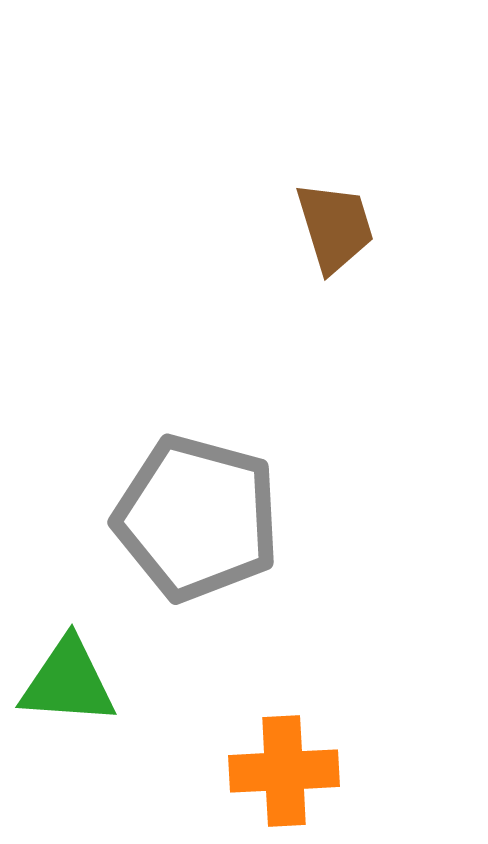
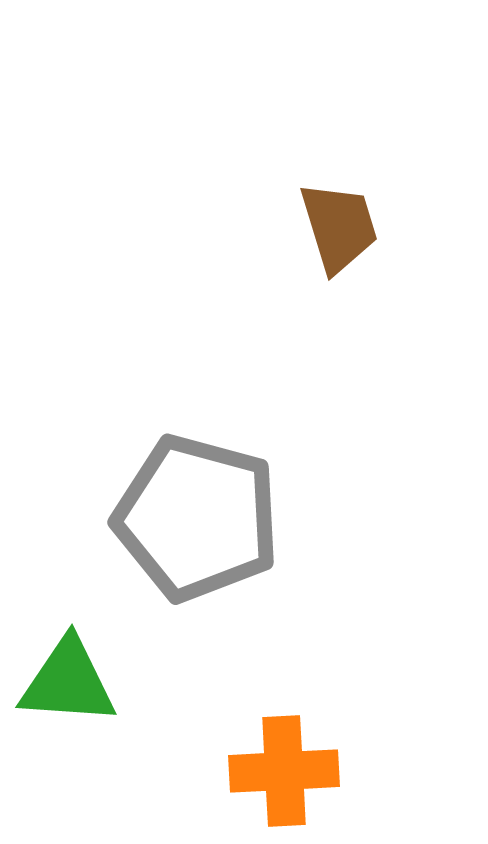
brown trapezoid: moved 4 px right
